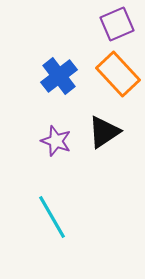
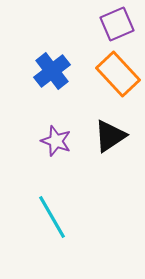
blue cross: moved 7 px left, 5 px up
black triangle: moved 6 px right, 4 px down
